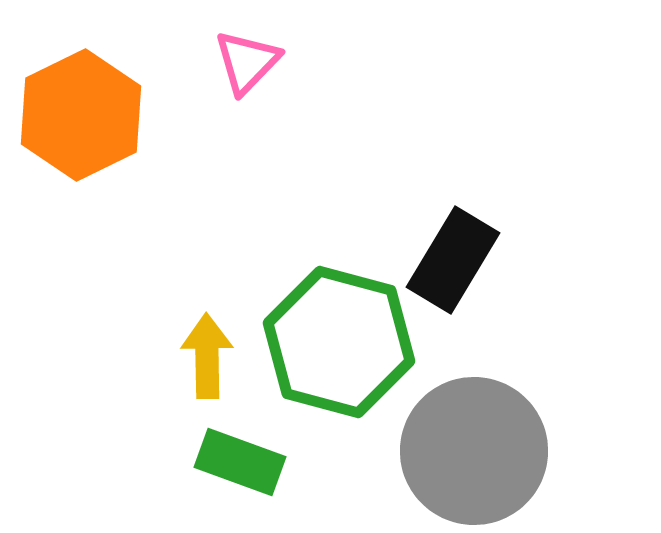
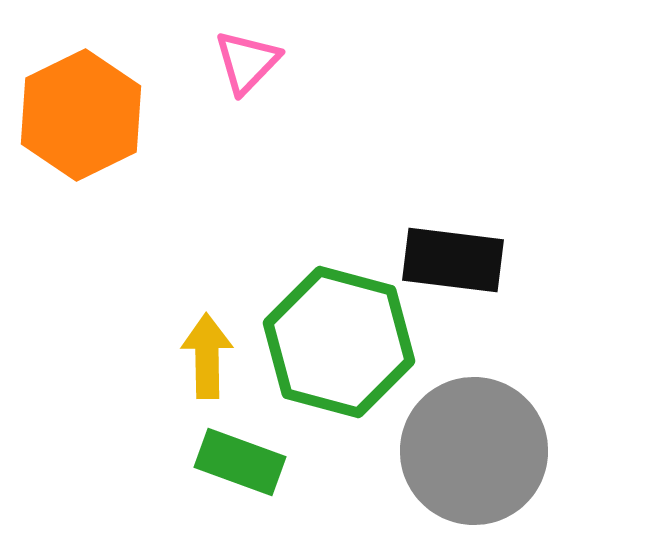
black rectangle: rotated 66 degrees clockwise
